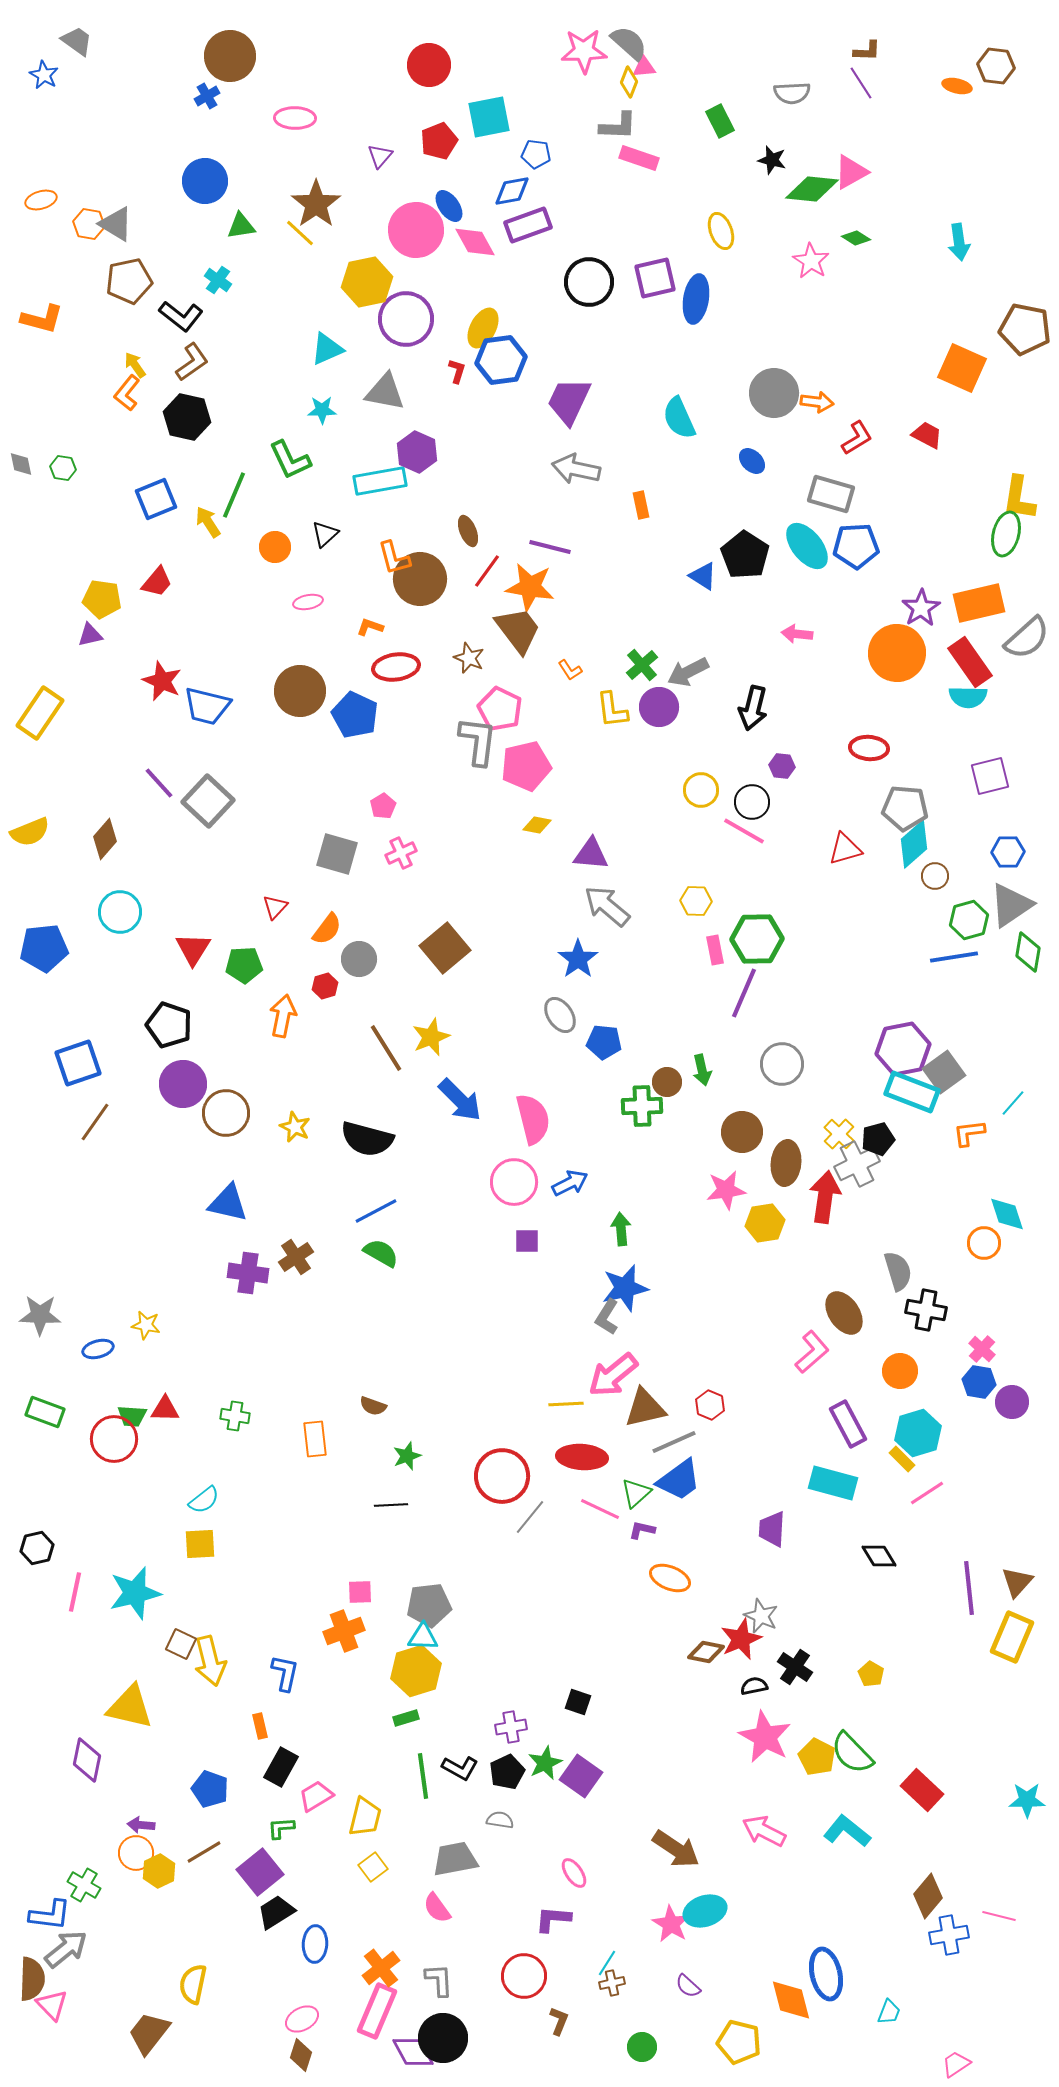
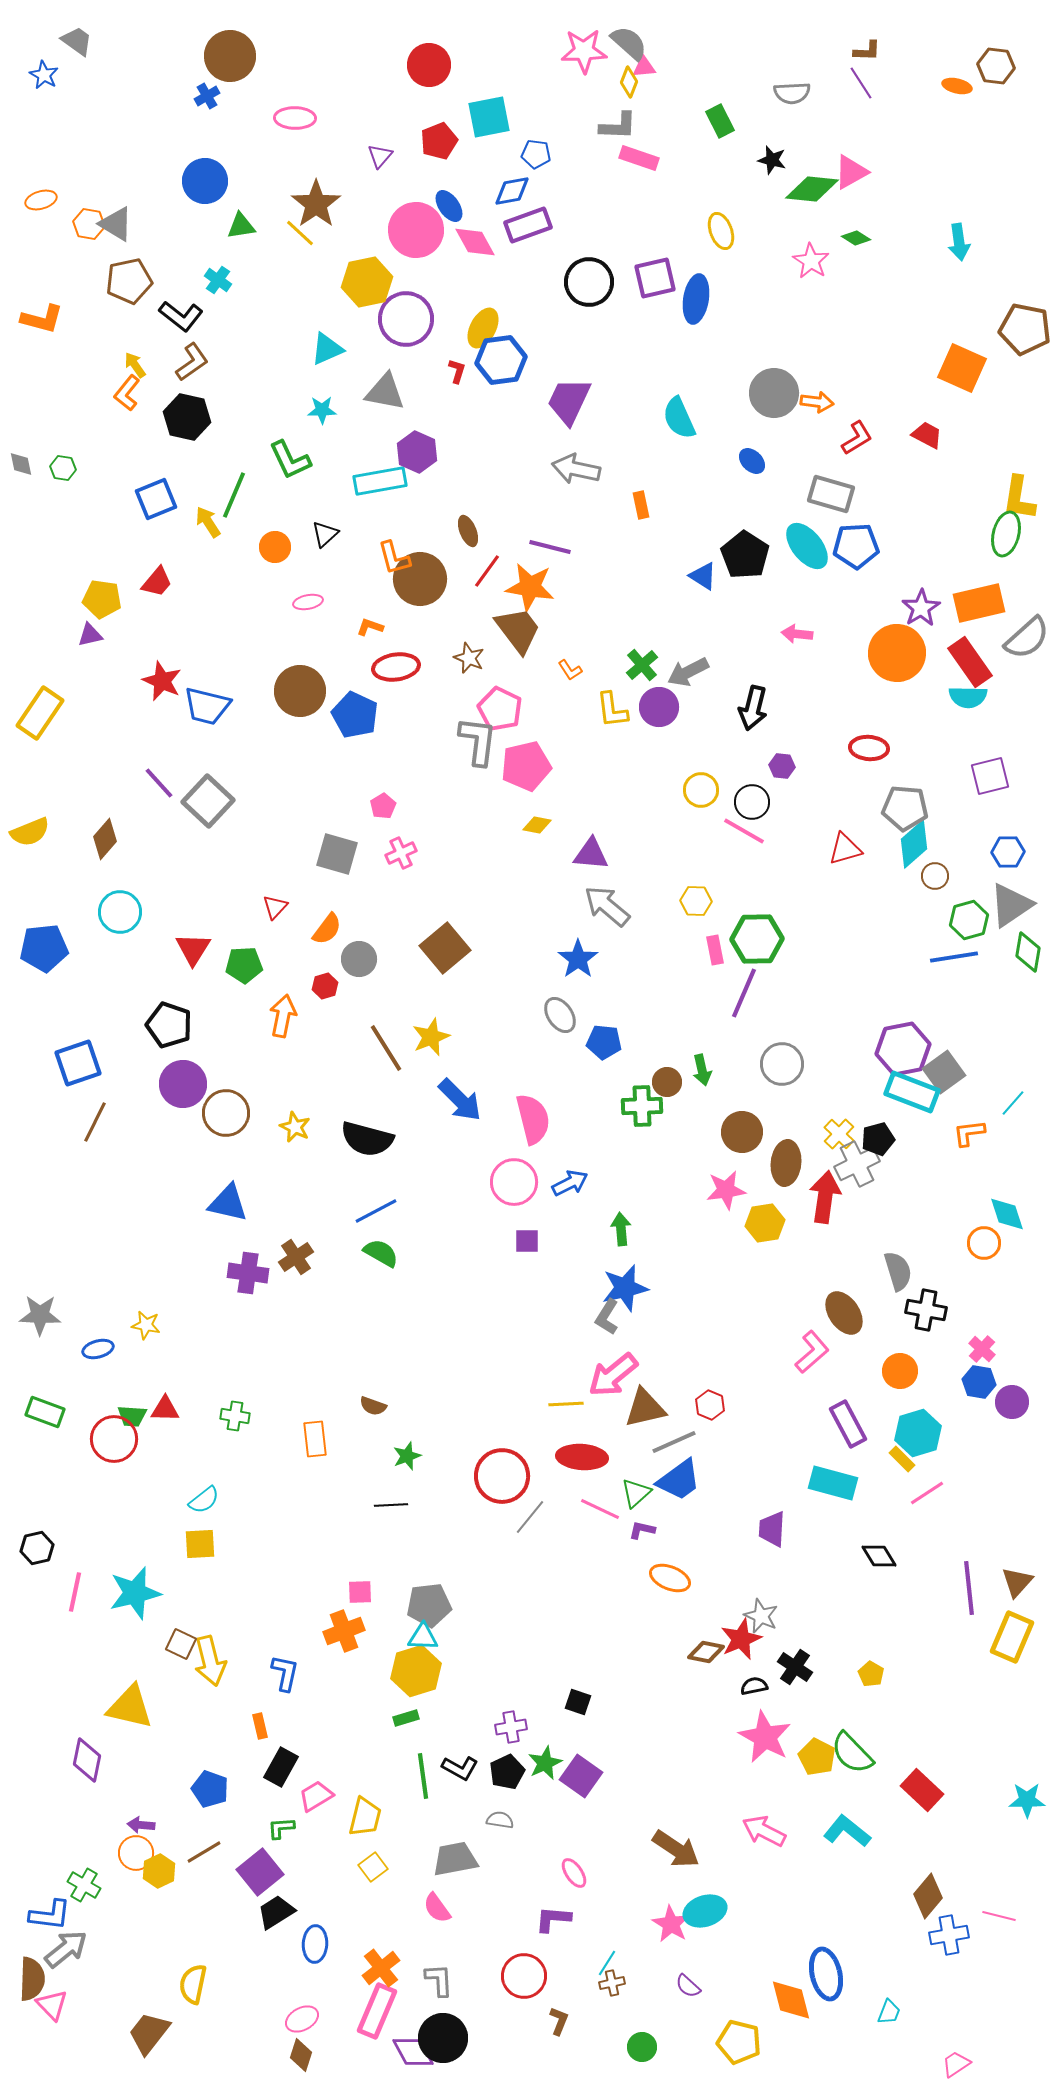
brown line at (95, 1122): rotated 9 degrees counterclockwise
